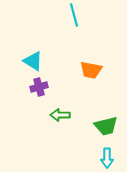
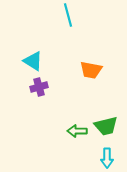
cyan line: moved 6 px left
green arrow: moved 17 px right, 16 px down
